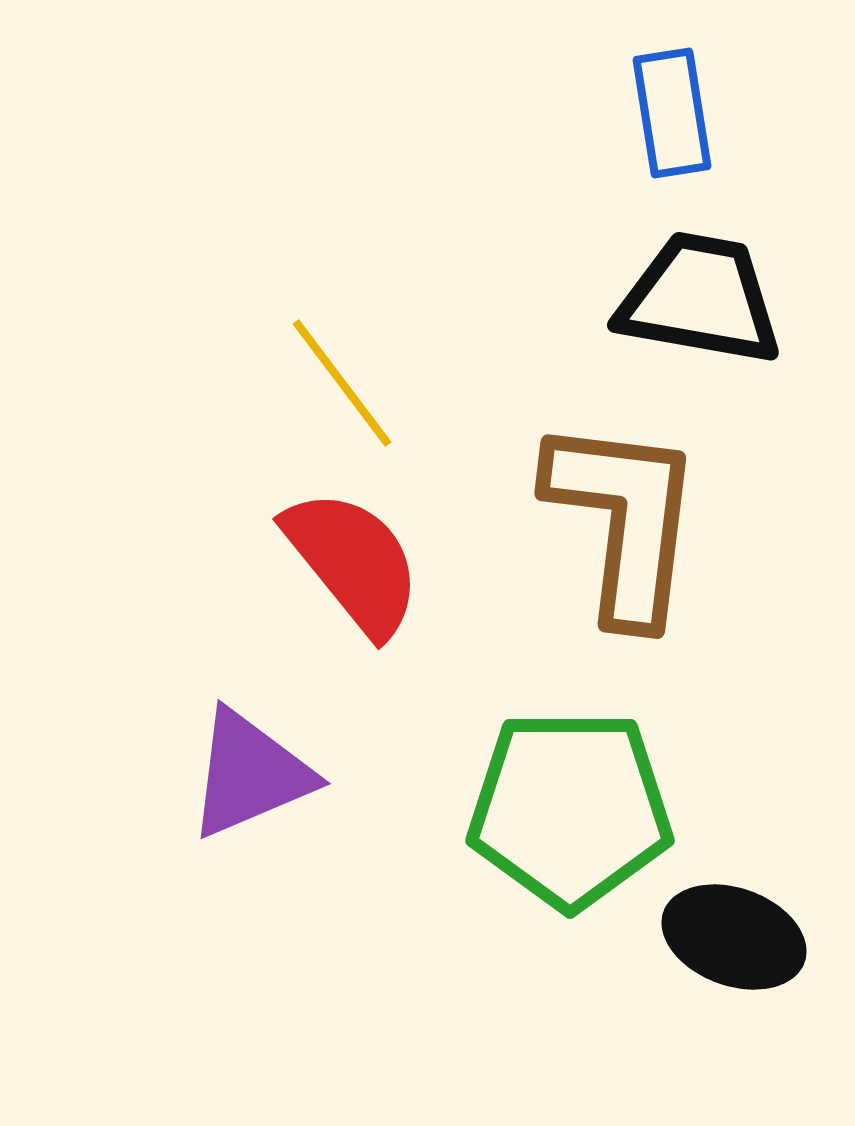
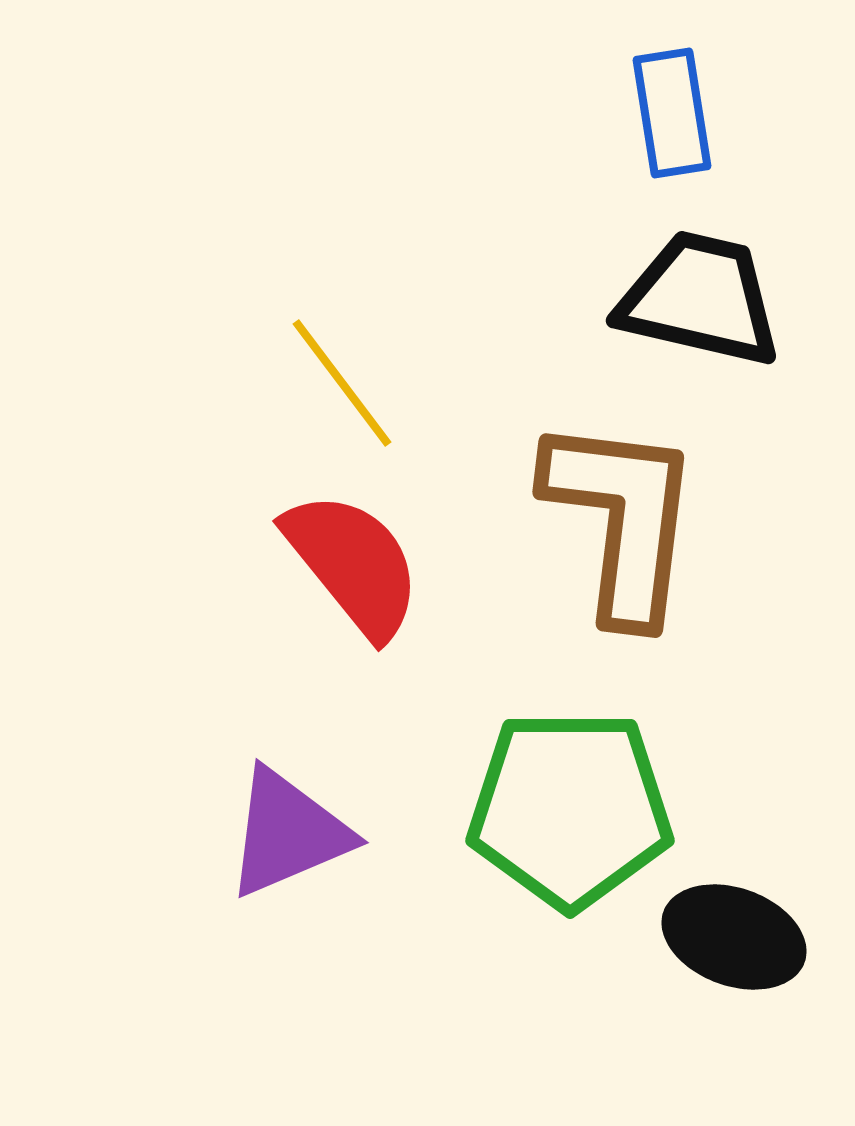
black trapezoid: rotated 3 degrees clockwise
brown L-shape: moved 2 px left, 1 px up
red semicircle: moved 2 px down
purple triangle: moved 38 px right, 59 px down
